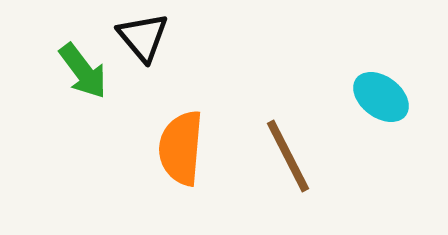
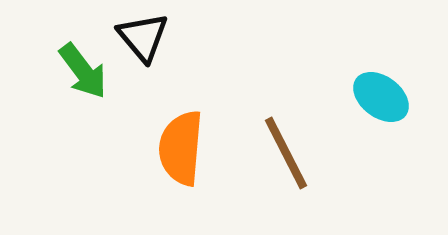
brown line: moved 2 px left, 3 px up
